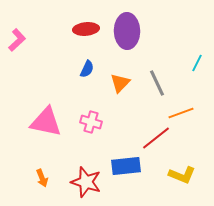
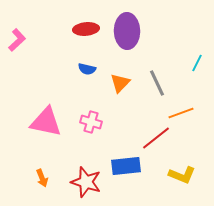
blue semicircle: rotated 78 degrees clockwise
